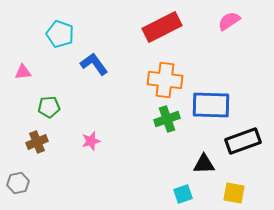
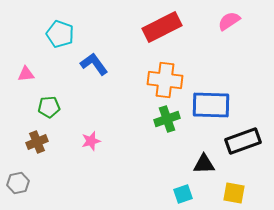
pink triangle: moved 3 px right, 2 px down
